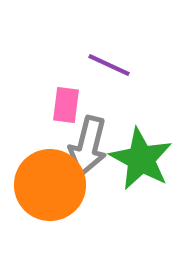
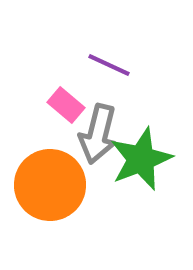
pink rectangle: rotated 57 degrees counterclockwise
gray arrow: moved 10 px right, 12 px up
green star: rotated 22 degrees clockwise
